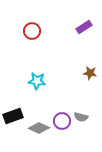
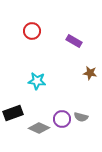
purple rectangle: moved 10 px left, 14 px down; rotated 63 degrees clockwise
black rectangle: moved 3 px up
purple circle: moved 2 px up
